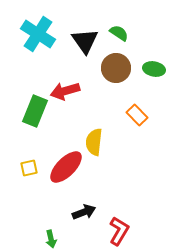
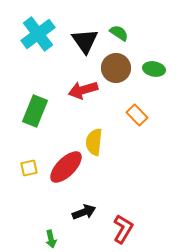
cyan cross: rotated 20 degrees clockwise
red arrow: moved 18 px right, 1 px up
red L-shape: moved 4 px right, 2 px up
